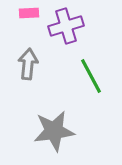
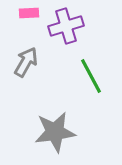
gray arrow: moved 2 px left, 2 px up; rotated 24 degrees clockwise
gray star: moved 1 px right, 1 px down
